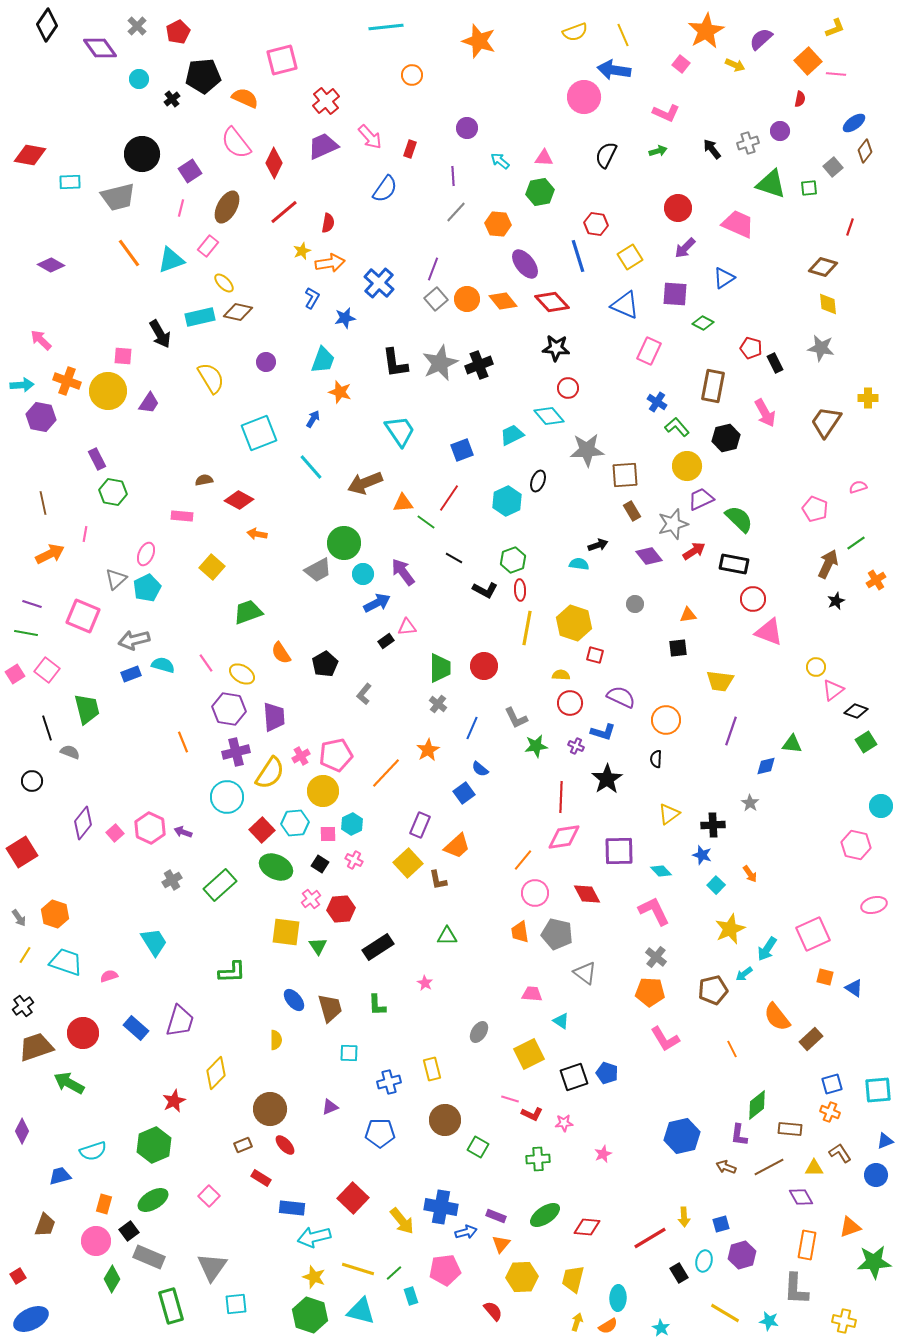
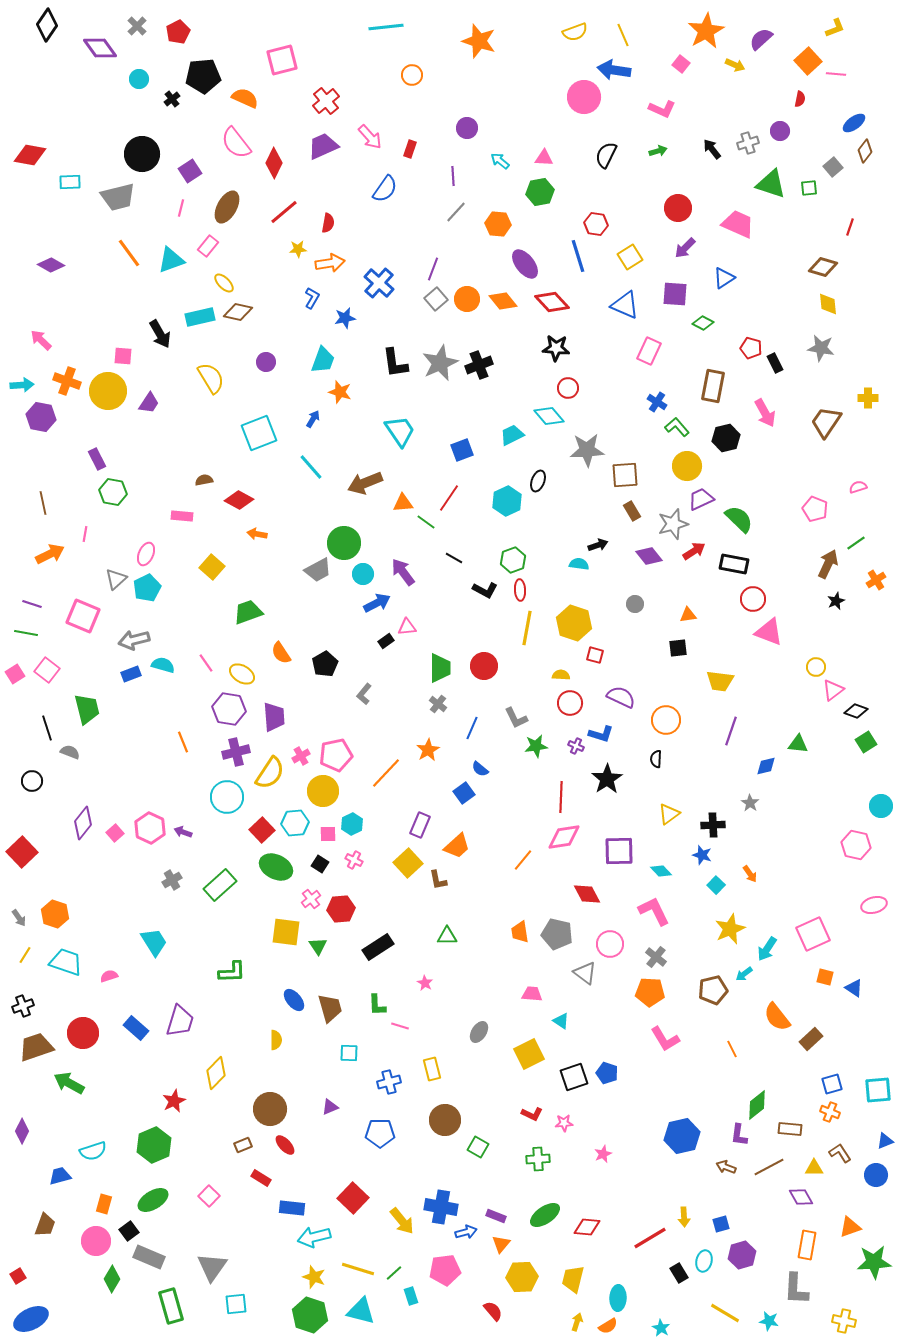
pink L-shape at (666, 113): moved 4 px left, 4 px up
yellow star at (302, 251): moved 4 px left, 2 px up; rotated 18 degrees clockwise
blue L-shape at (603, 732): moved 2 px left, 2 px down
green triangle at (792, 744): moved 6 px right
red square at (22, 852): rotated 12 degrees counterclockwise
pink circle at (535, 893): moved 75 px right, 51 px down
black cross at (23, 1006): rotated 15 degrees clockwise
pink line at (510, 1099): moved 110 px left, 73 px up
